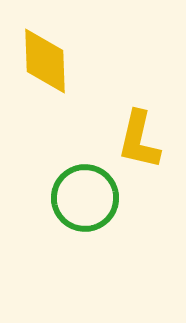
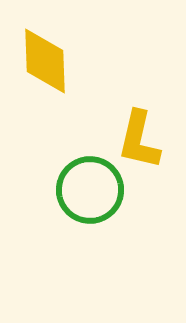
green circle: moved 5 px right, 8 px up
